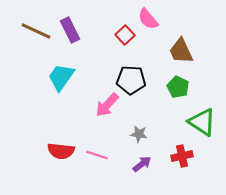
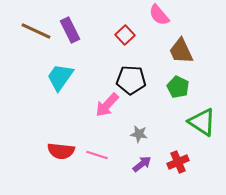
pink semicircle: moved 11 px right, 4 px up
cyan trapezoid: moved 1 px left
red cross: moved 4 px left, 6 px down; rotated 10 degrees counterclockwise
